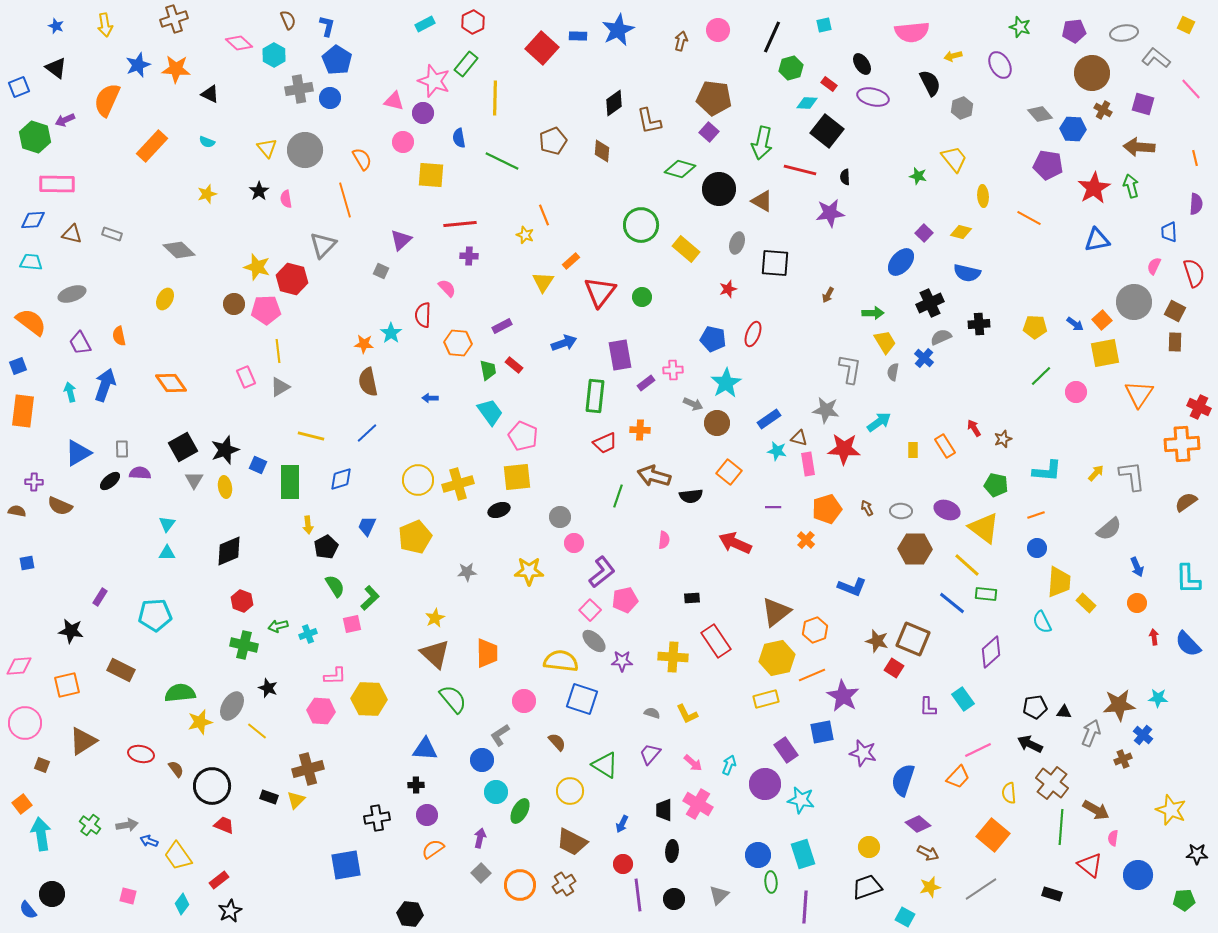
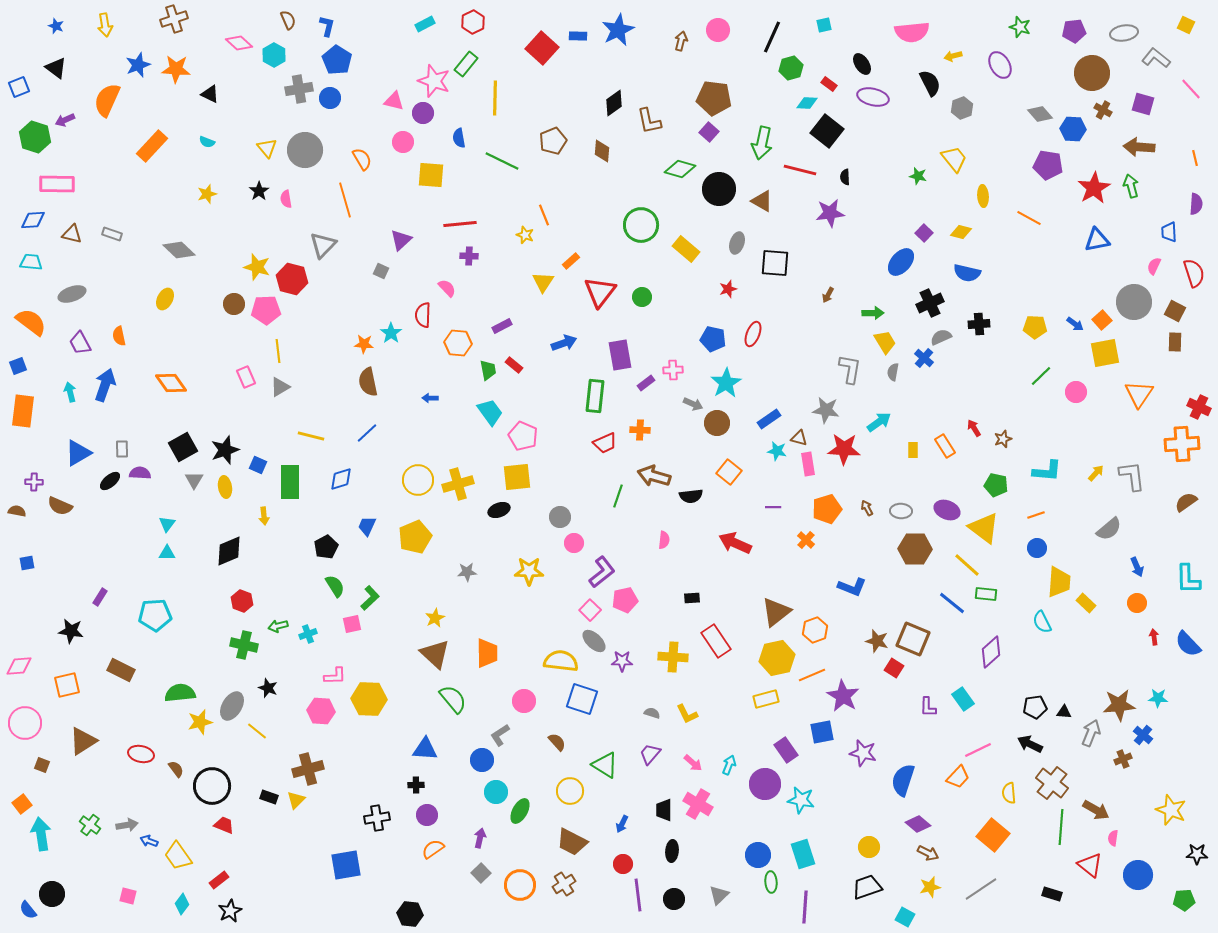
yellow arrow at (308, 525): moved 44 px left, 9 px up
